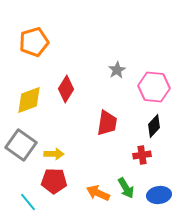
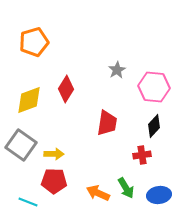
cyan line: rotated 30 degrees counterclockwise
